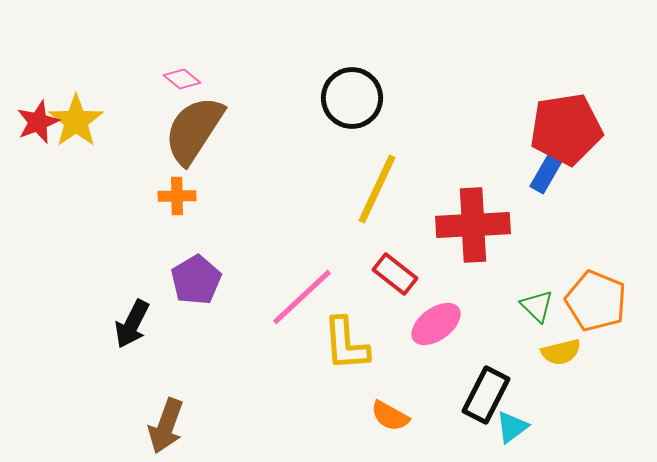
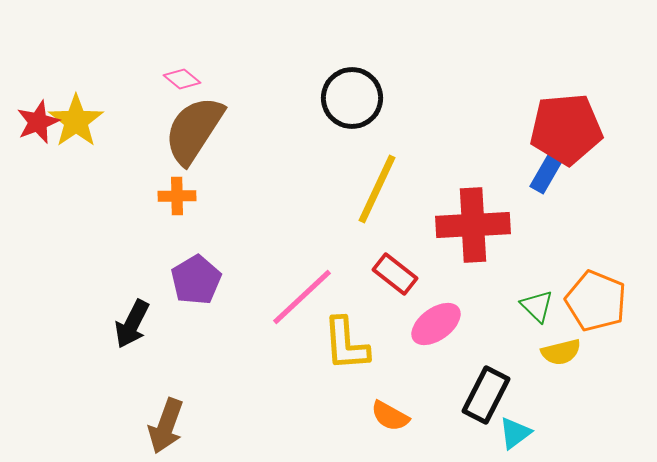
red pentagon: rotated 4 degrees clockwise
cyan triangle: moved 3 px right, 6 px down
